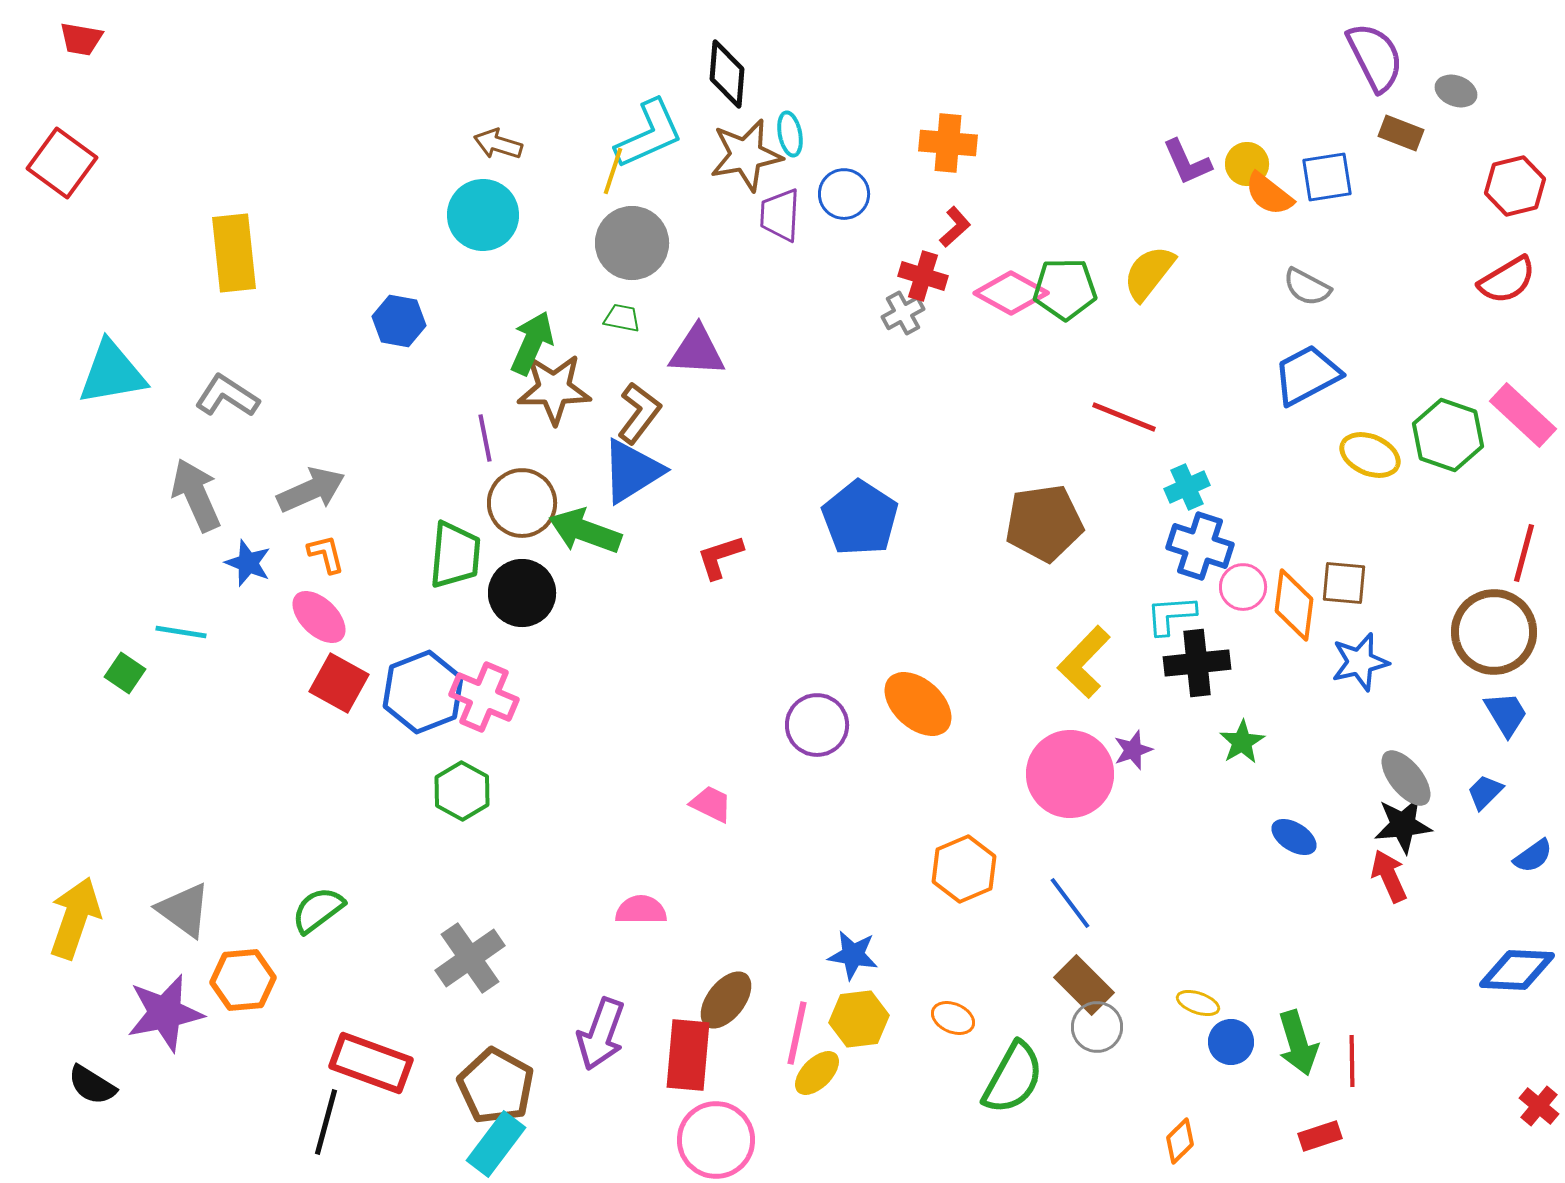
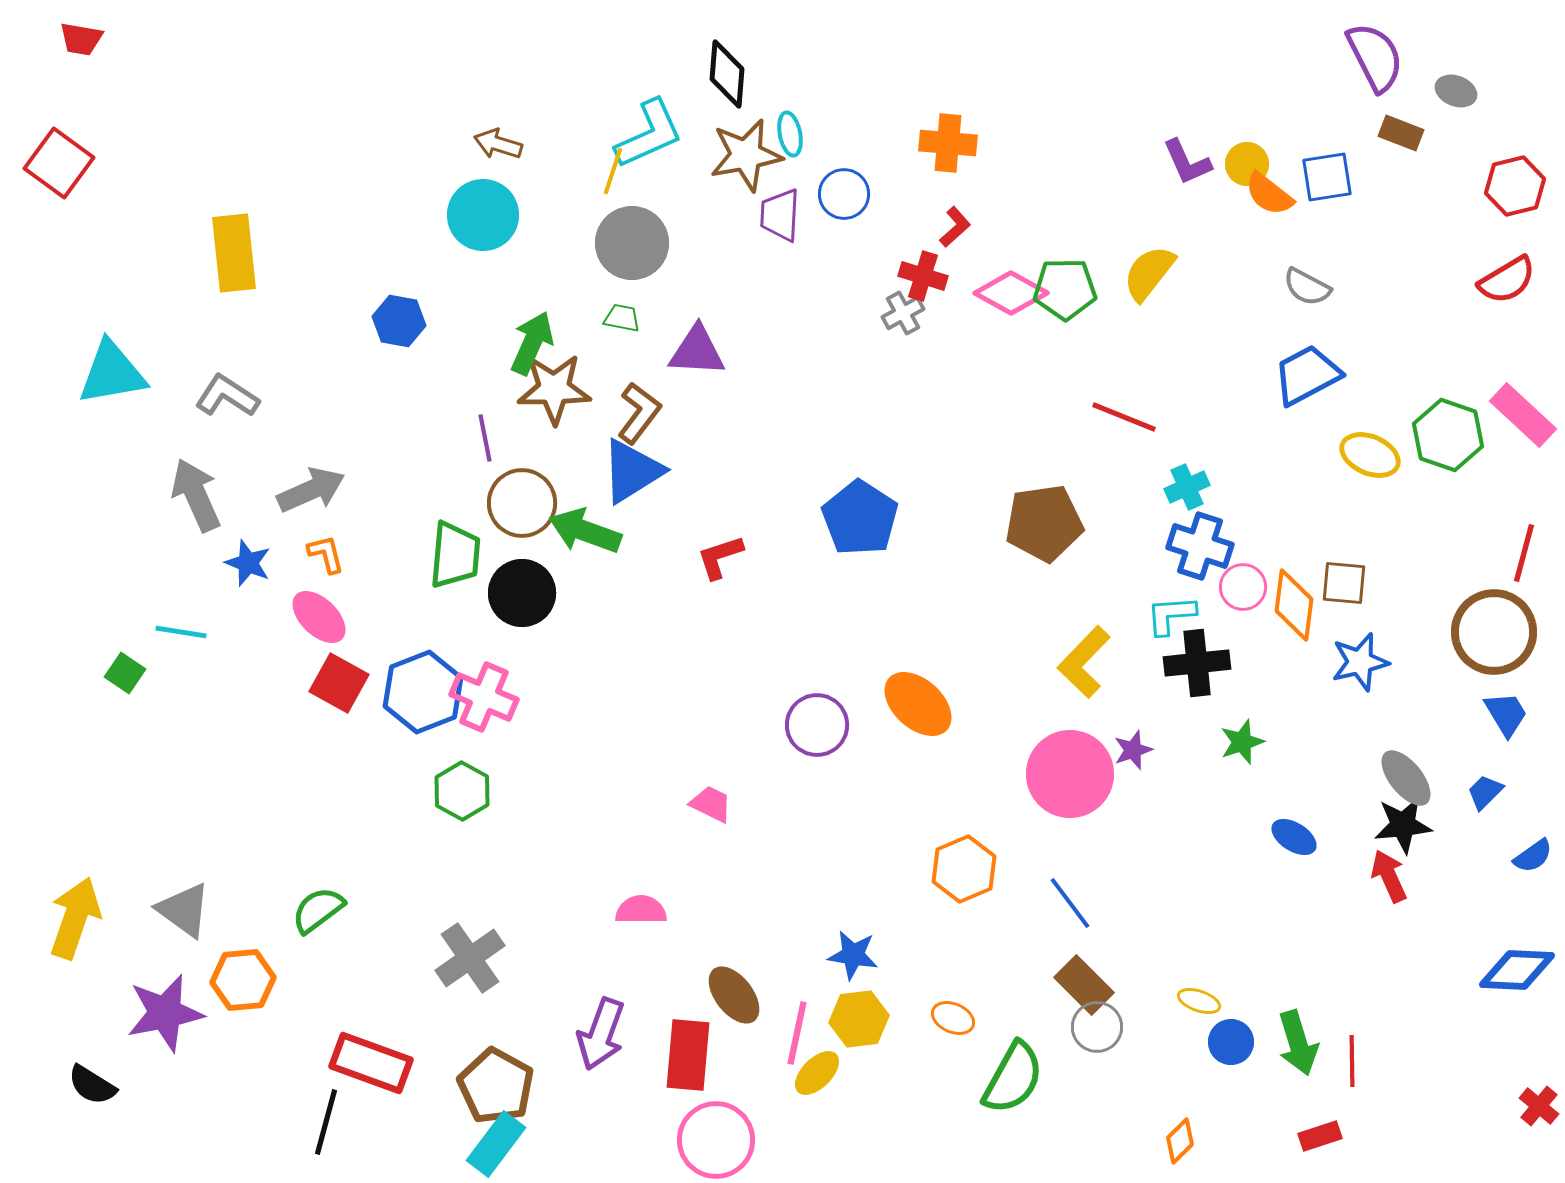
red square at (62, 163): moved 3 px left
green star at (1242, 742): rotated 12 degrees clockwise
brown ellipse at (726, 1000): moved 8 px right, 5 px up; rotated 76 degrees counterclockwise
yellow ellipse at (1198, 1003): moved 1 px right, 2 px up
